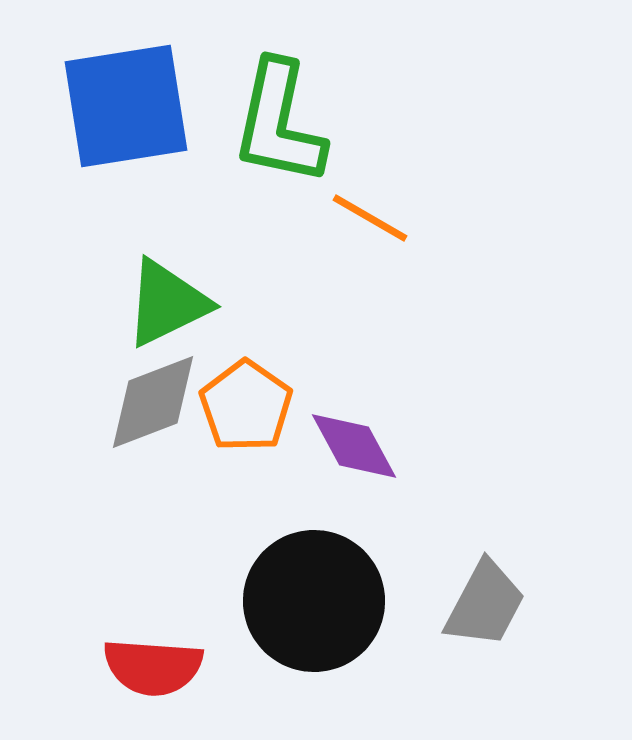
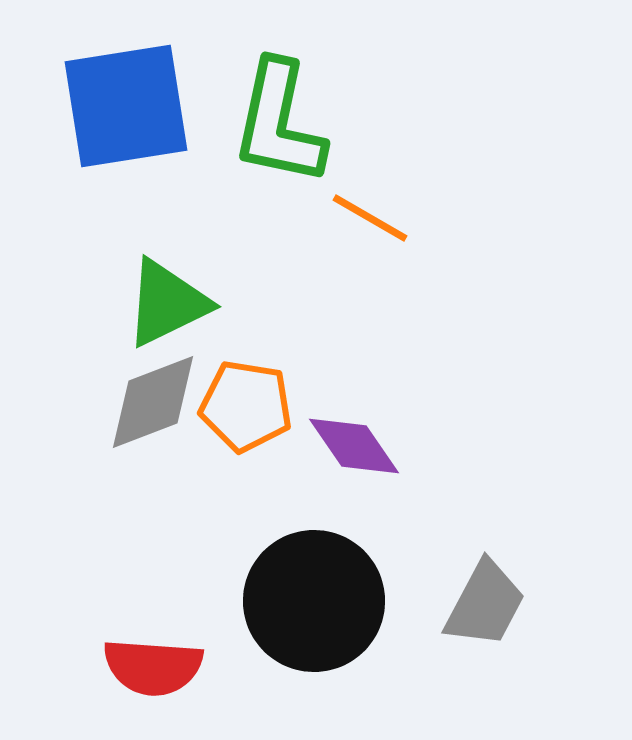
orange pentagon: rotated 26 degrees counterclockwise
purple diamond: rotated 6 degrees counterclockwise
